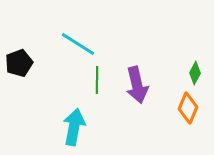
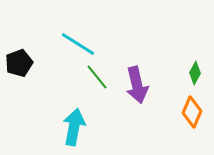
green line: moved 3 px up; rotated 40 degrees counterclockwise
orange diamond: moved 4 px right, 4 px down
